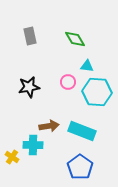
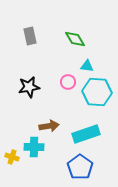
cyan rectangle: moved 4 px right, 3 px down; rotated 40 degrees counterclockwise
cyan cross: moved 1 px right, 2 px down
yellow cross: rotated 16 degrees counterclockwise
